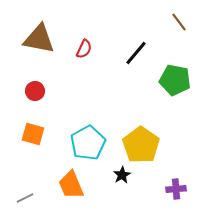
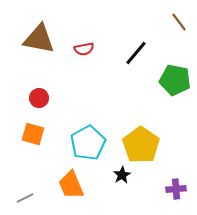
red semicircle: rotated 54 degrees clockwise
red circle: moved 4 px right, 7 px down
